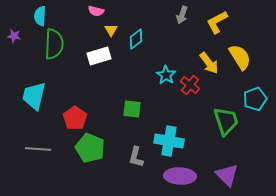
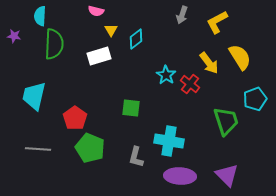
red cross: moved 1 px up
green square: moved 1 px left, 1 px up
